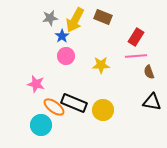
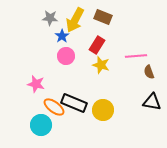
gray star: rotated 14 degrees clockwise
red rectangle: moved 39 px left, 8 px down
yellow star: rotated 18 degrees clockwise
